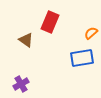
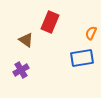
orange semicircle: rotated 24 degrees counterclockwise
purple cross: moved 14 px up
